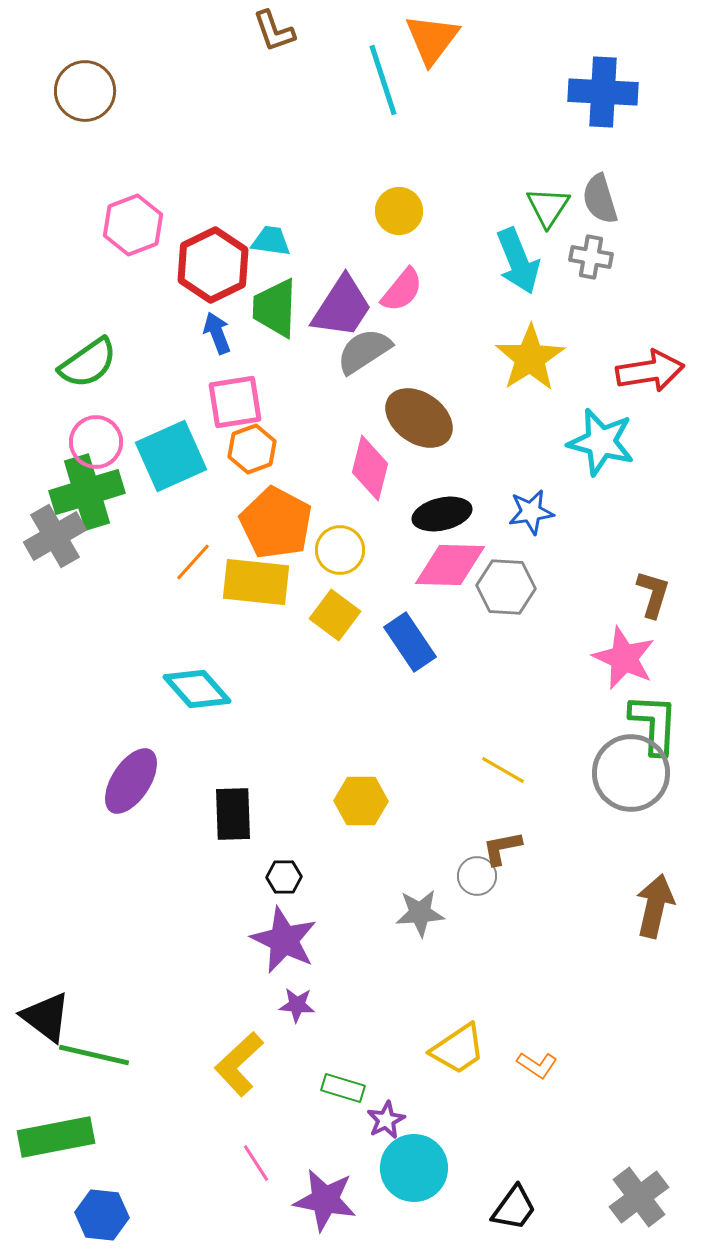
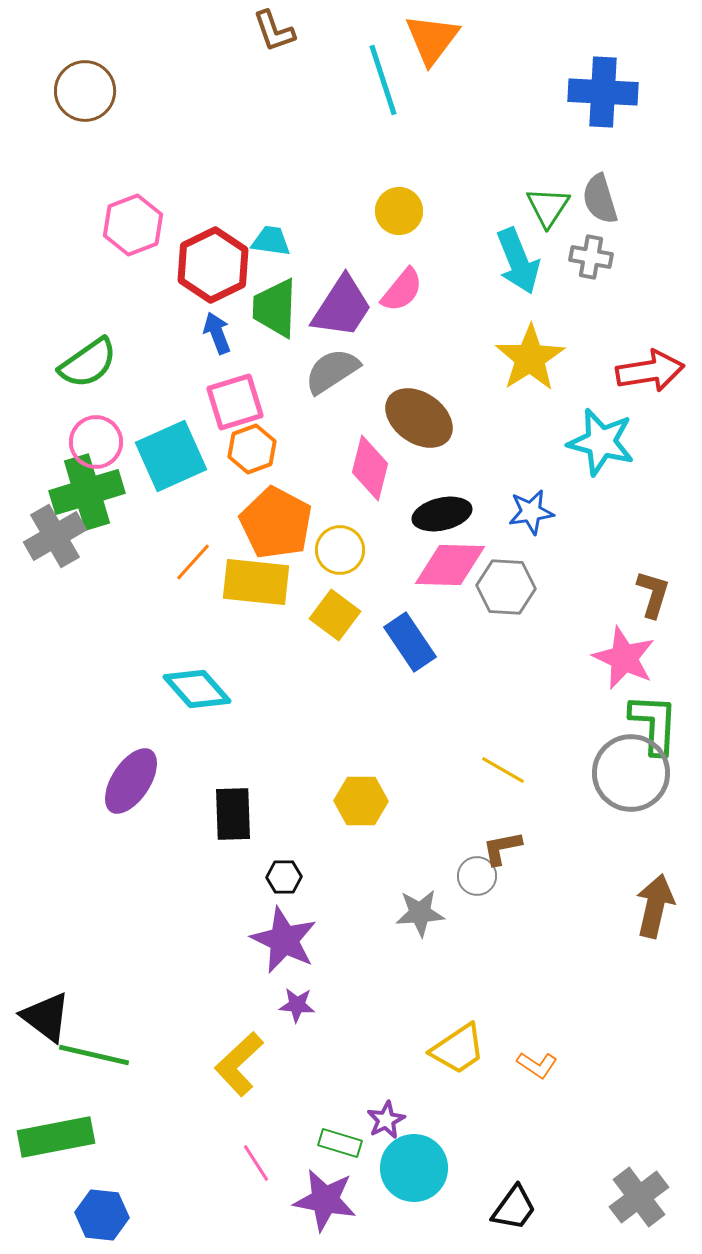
gray semicircle at (364, 351): moved 32 px left, 20 px down
pink square at (235, 402): rotated 8 degrees counterclockwise
green rectangle at (343, 1088): moved 3 px left, 55 px down
